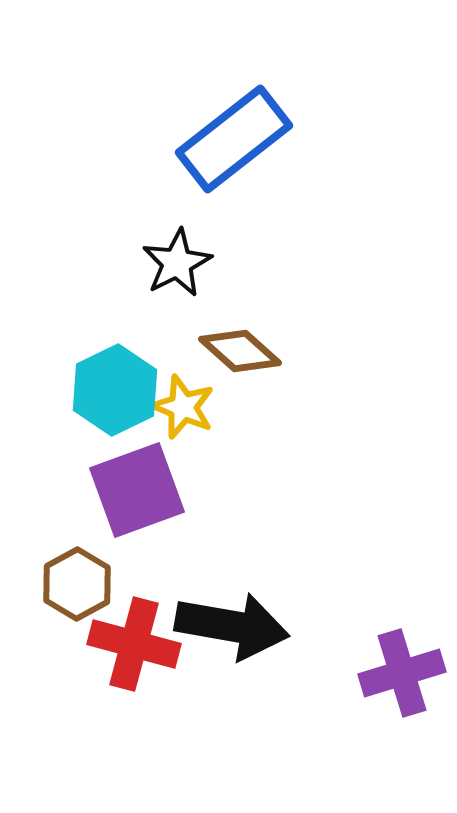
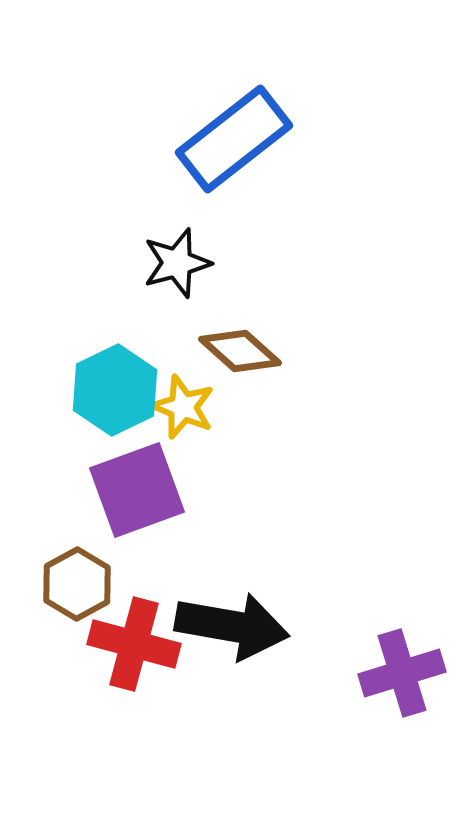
black star: rotated 12 degrees clockwise
